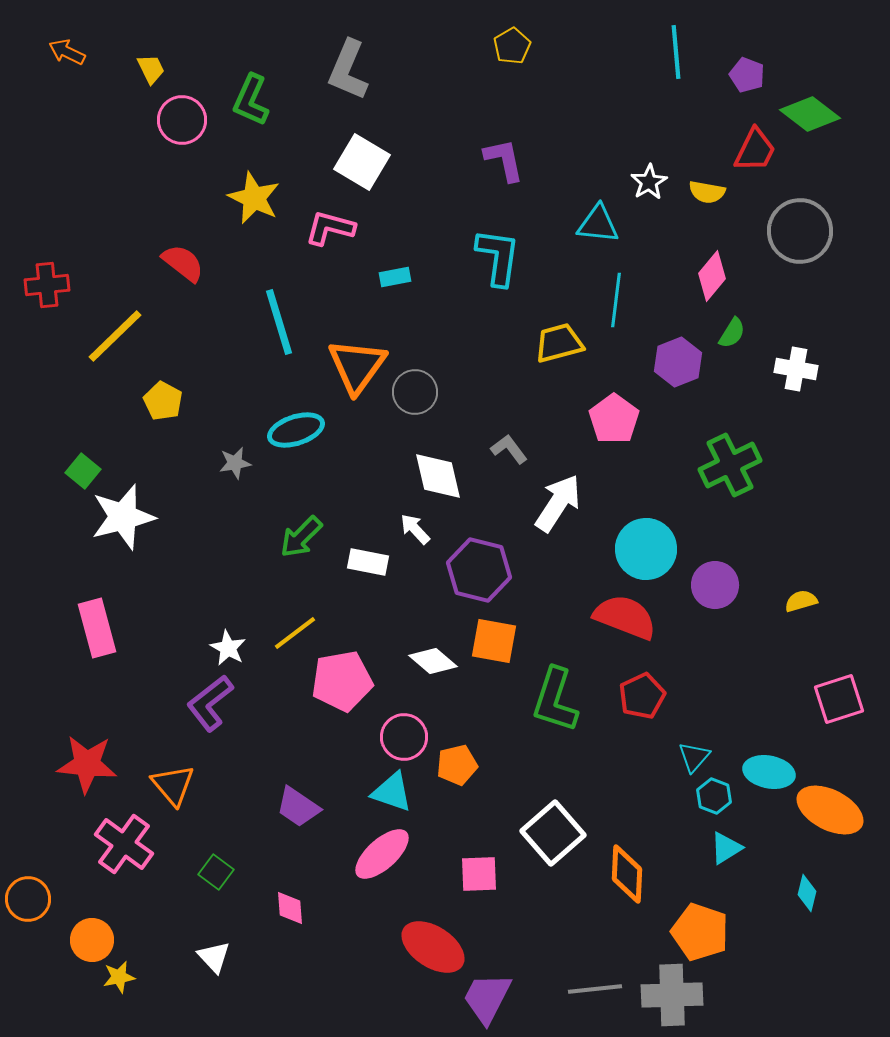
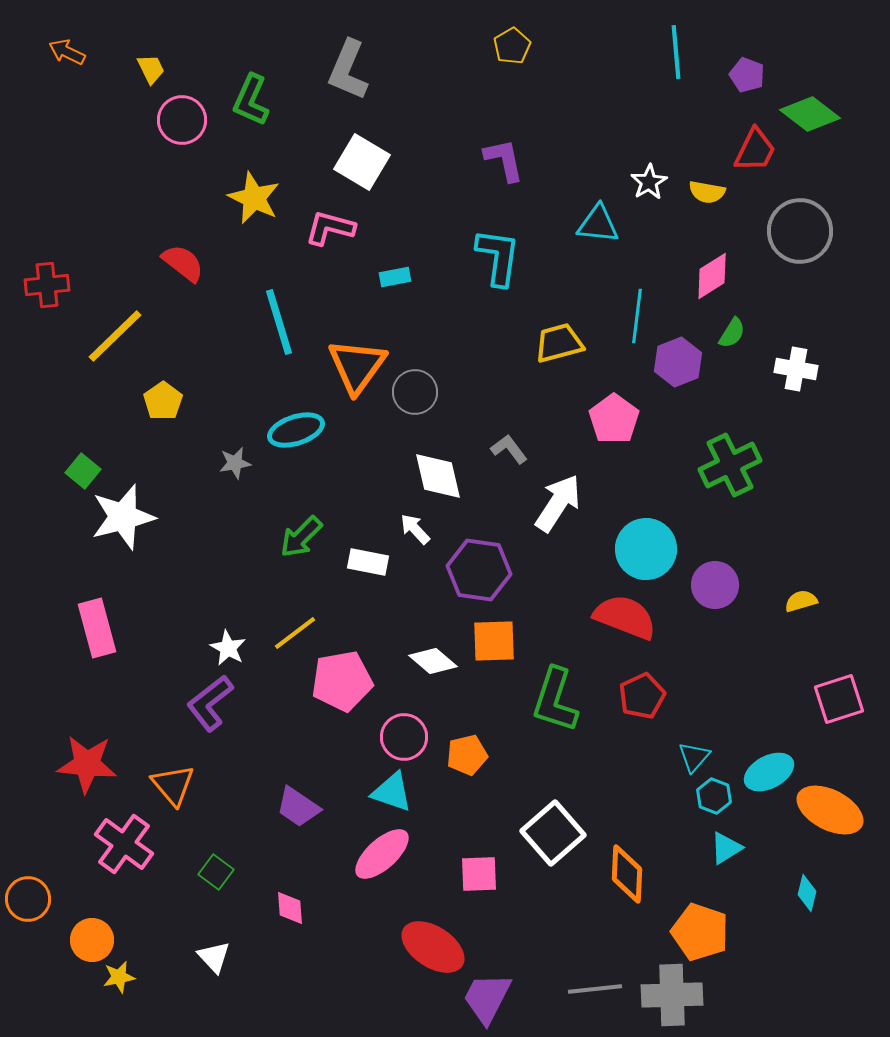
pink diamond at (712, 276): rotated 18 degrees clockwise
cyan line at (616, 300): moved 21 px right, 16 px down
yellow pentagon at (163, 401): rotated 9 degrees clockwise
purple hexagon at (479, 570): rotated 6 degrees counterclockwise
orange square at (494, 641): rotated 12 degrees counterclockwise
orange pentagon at (457, 765): moved 10 px right, 10 px up
cyan ellipse at (769, 772): rotated 39 degrees counterclockwise
